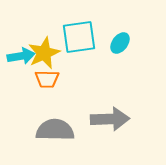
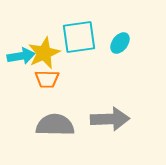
gray semicircle: moved 5 px up
